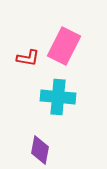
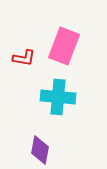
pink rectangle: rotated 6 degrees counterclockwise
red L-shape: moved 4 px left
